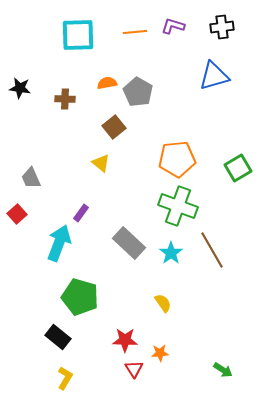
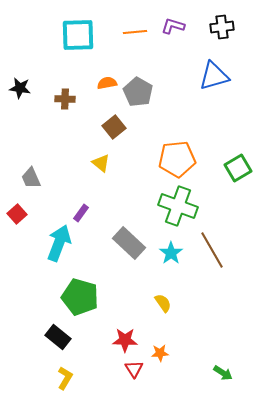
green arrow: moved 3 px down
